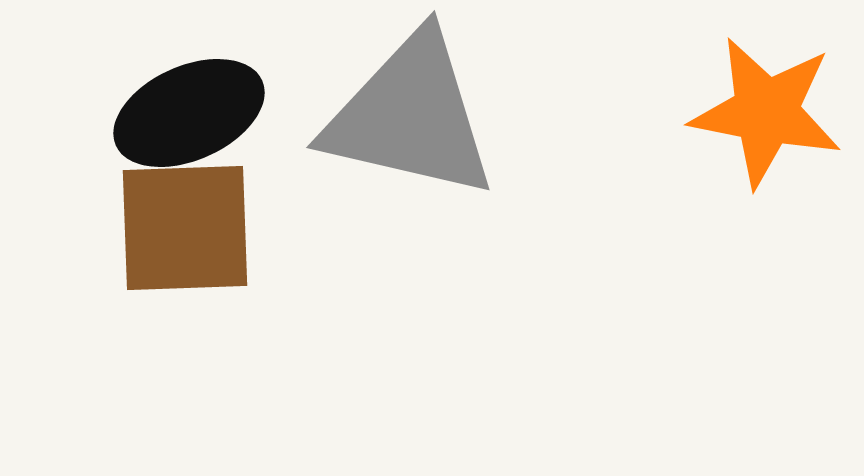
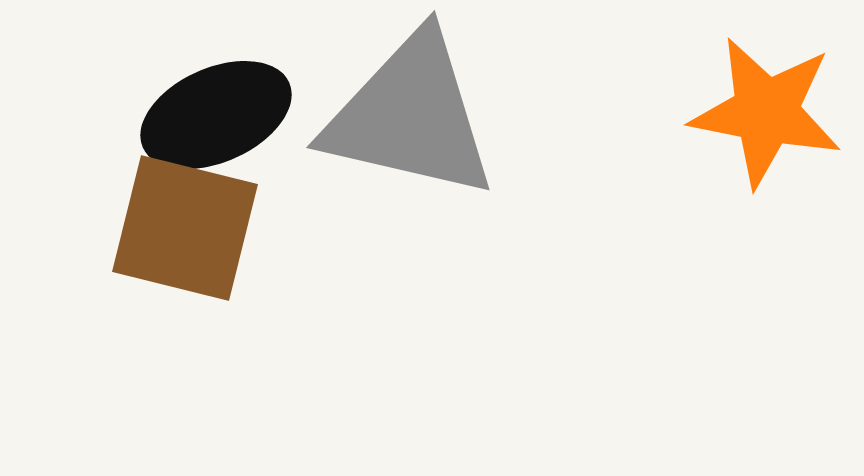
black ellipse: moved 27 px right, 2 px down
brown square: rotated 16 degrees clockwise
